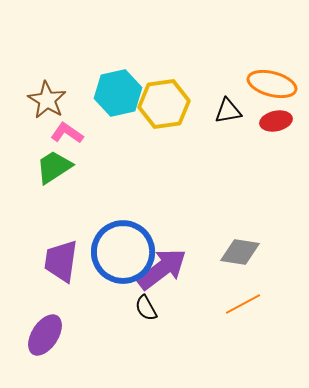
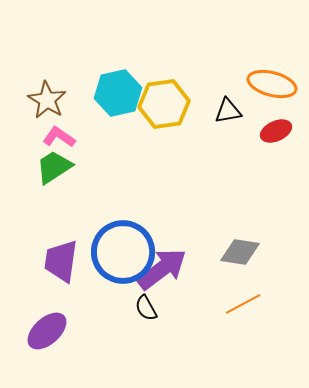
red ellipse: moved 10 px down; rotated 12 degrees counterclockwise
pink L-shape: moved 8 px left, 4 px down
purple ellipse: moved 2 px right, 4 px up; rotated 15 degrees clockwise
